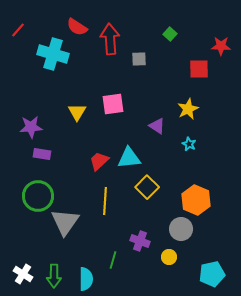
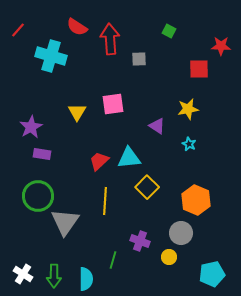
green square: moved 1 px left, 3 px up; rotated 16 degrees counterclockwise
cyan cross: moved 2 px left, 2 px down
yellow star: rotated 15 degrees clockwise
purple star: rotated 25 degrees counterclockwise
gray circle: moved 4 px down
